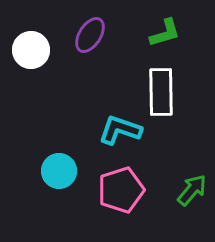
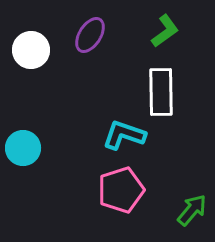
green L-shape: moved 2 px up; rotated 20 degrees counterclockwise
cyan L-shape: moved 4 px right, 5 px down
cyan circle: moved 36 px left, 23 px up
green arrow: moved 20 px down
